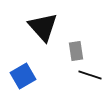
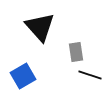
black triangle: moved 3 px left
gray rectangle: moved 1 px down
